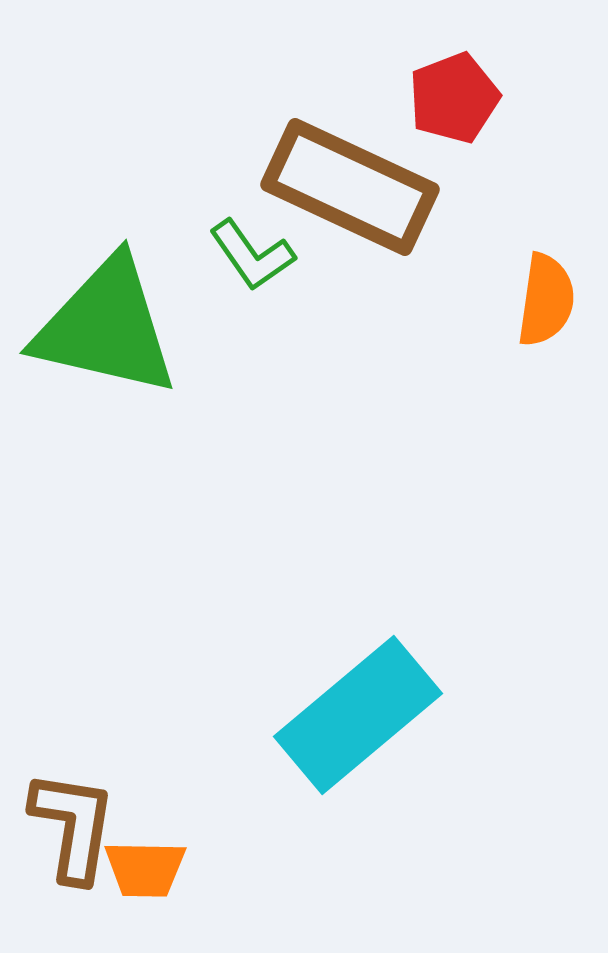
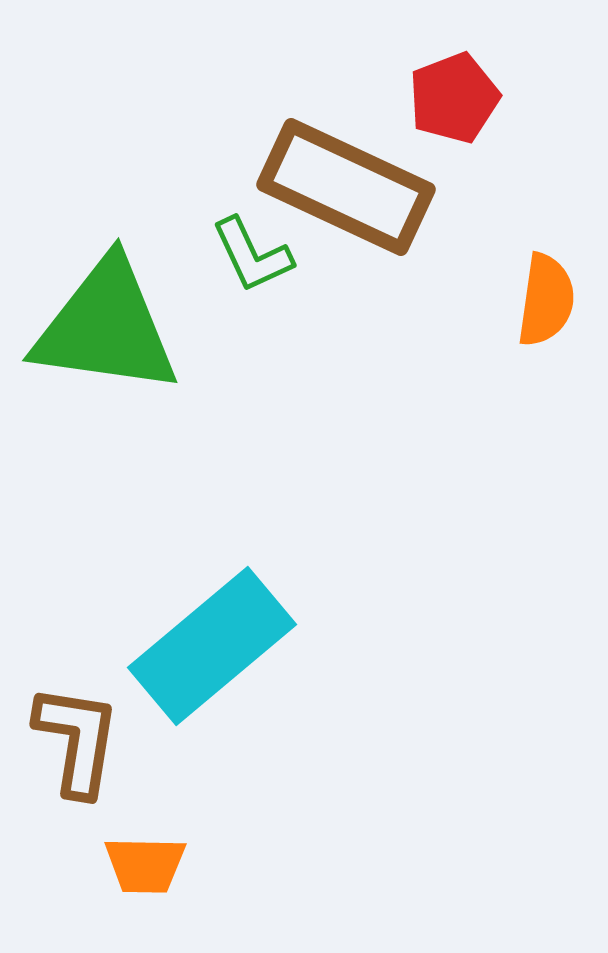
brown rectangle: moved 4 px left
green L-shape: rotated 10 degrees clockwise
green triangle: rotated 5 degrees counterclockwise
cyan rectangle: moved 146 px left, 69 px up
brown L-shape: moved 4 px right, 86 px up
orange trapezoid: moved 4 px up
